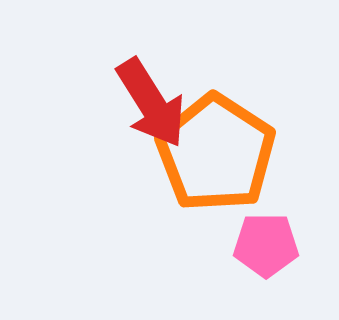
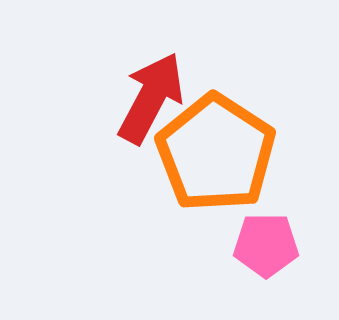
red arrow: moved 5 px up; rotated 120 degrees counterclockwise
